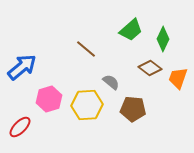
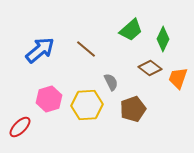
blue arrow: moved 18 px right, 17 px up
gray semicircle: rotated 24 degrees clockwise
brown pentagon: rotated 25 degrees counterclockwise
